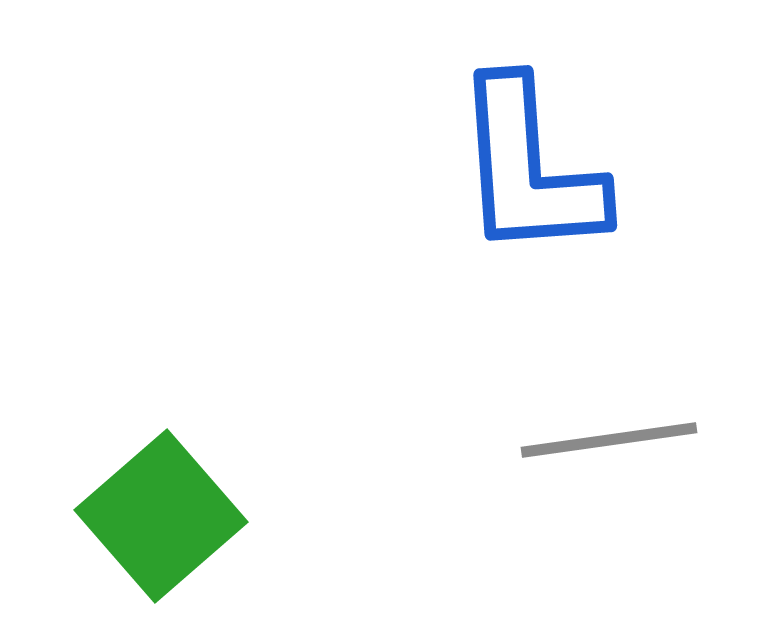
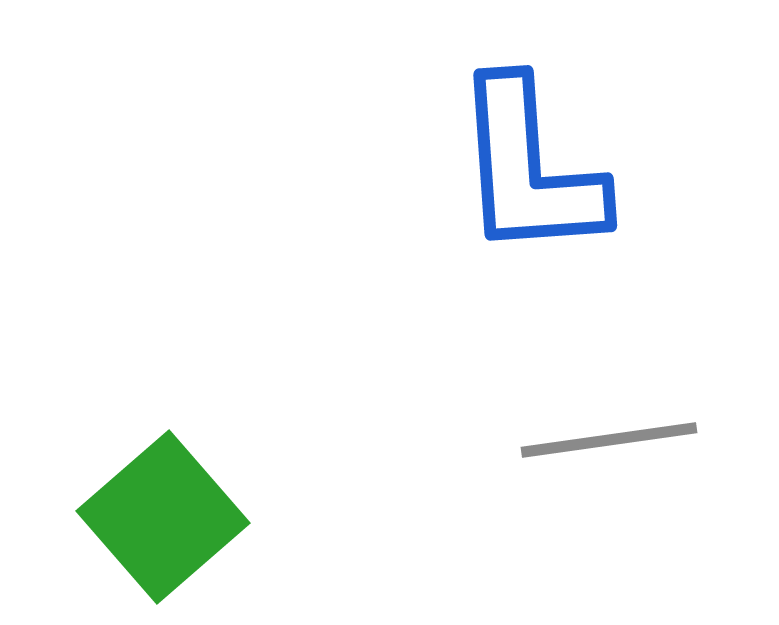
green square: moved 2 px right, 1 px down
